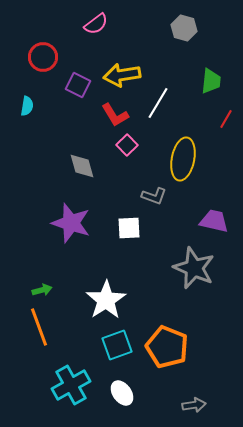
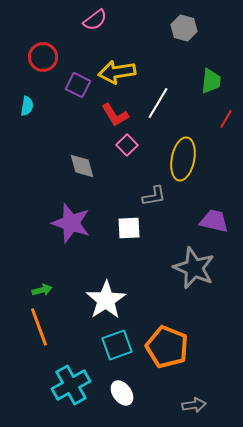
pink semicircle: moved 1 px left, 4 px up
yellow arrow: moved 5 px left, 3 px up
gray L-shape: rotated 30 degrees counterclockwise
